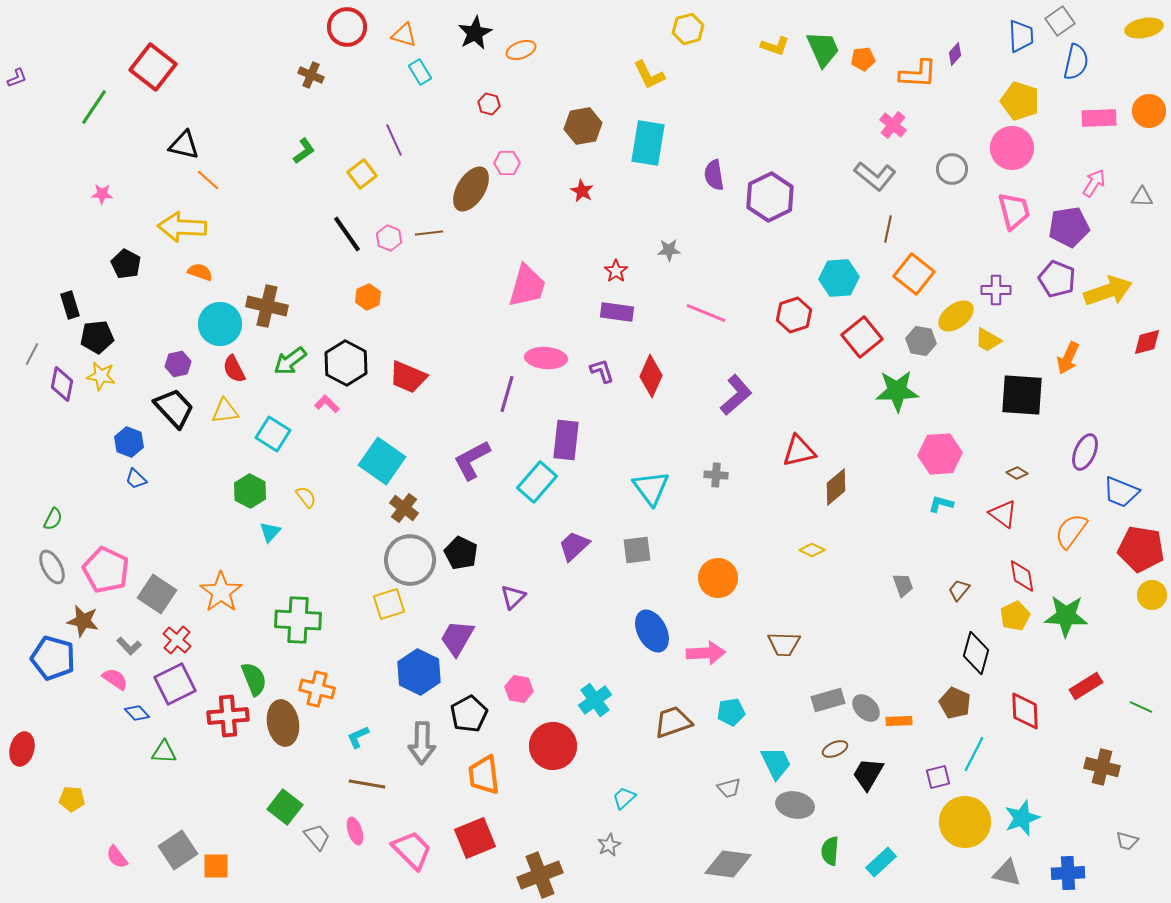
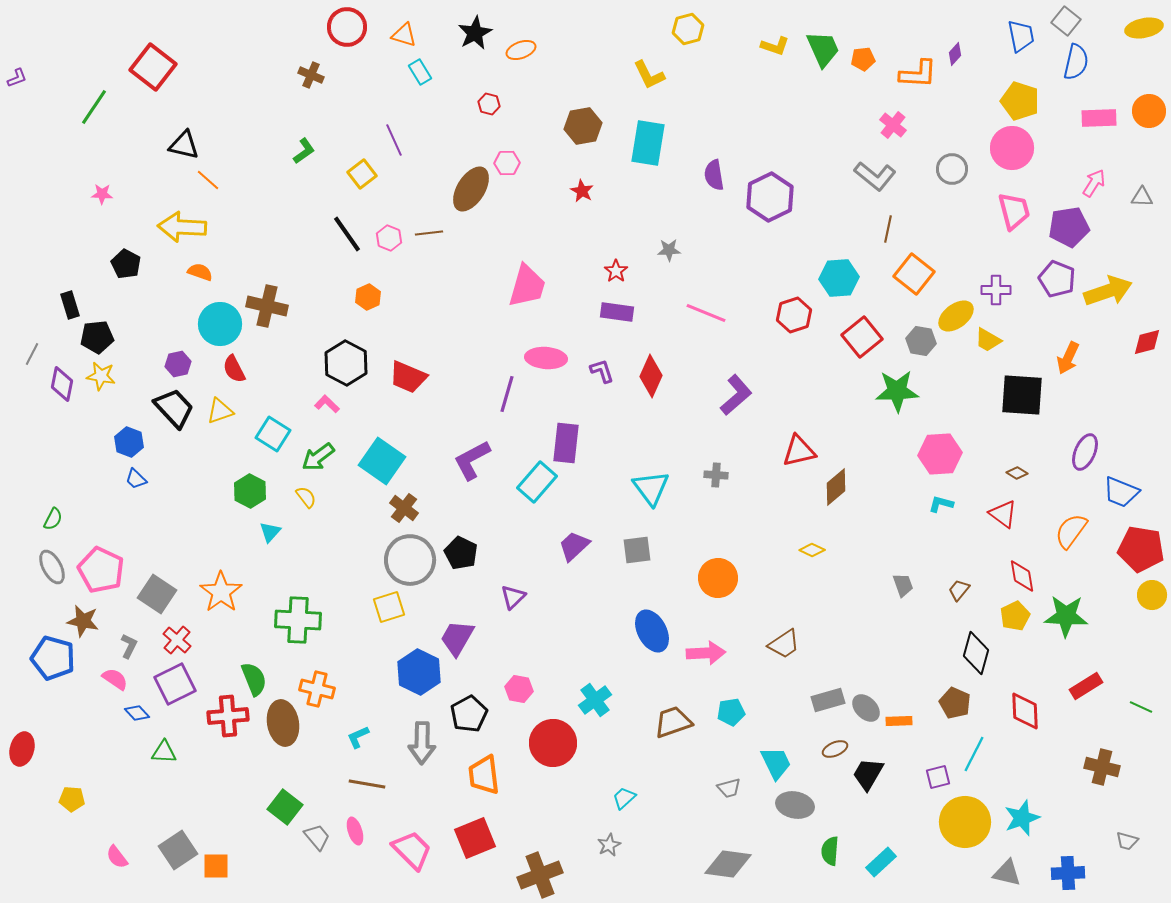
gray square at (1060, 21): moved 6 px right; rotated 16 degrees counterclockwise
blue trapezoid at (1021, 36): rotated 8 degrees counterclockwise
green arrow at (290, 361): moved 28 px right, 96 px down
yellow triangle at (225, 411): moved 5 px left; rotated 12 degrees counterclockwise
purple rectangle at (566, 440): moved 3 px down
pink pentagon at (106, 570): moved 5 px left
yellow square at (389, 604): moved 3 px down
brown trapezoid at (784, 644): rotated 36 degrees counterclockwise
gray L-shape at (129, 646): rotated 110 degrees counterclockwise
red circle at (553, 746): moved 3 px up
